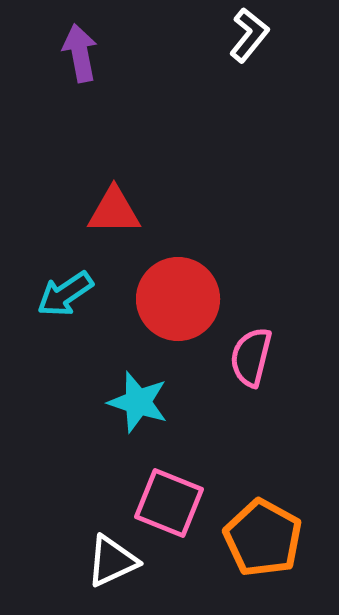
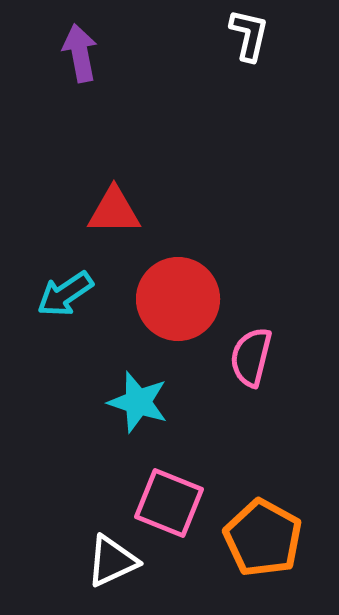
white L-shape: rotated 26 degrees counterclockwise
